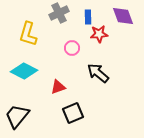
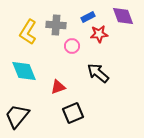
gray cross: moved 3 px left, 12 px down; rotated 30 degrees clockwise
blue rectangle: rotated 64 degrees clockwise
yellow L-shape: moved 2 px up; rotated 15 degrees clockwise
pink circle: moved 2 px up
cyan diamond: rotated 40 degrees clockwise
